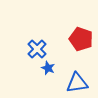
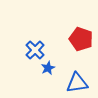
blue cross: moved 2 px left, 1 px down
blue star: rotated 24 degrees clockwise
